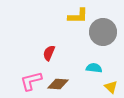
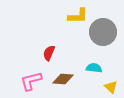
brown diamond: moved 5 px right, 5 px up
